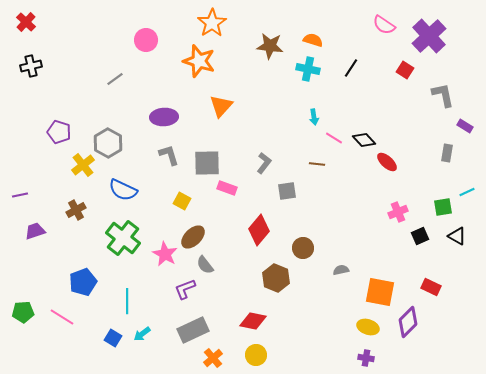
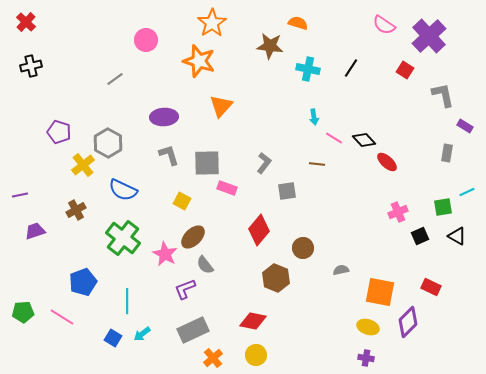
orange semicircle at (313, 40): moved 15 px left, 17 px up
